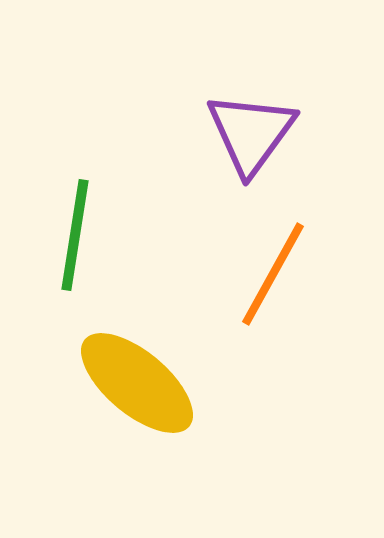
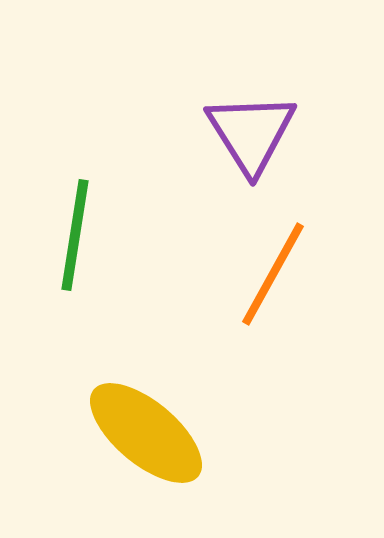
purple triangle: rotated 8 degrees counterclockwise
yellow ellipse: moved 9 px right, 50 px down
